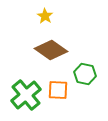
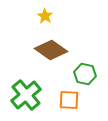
orange square: moved 11 px right, 10 px down
